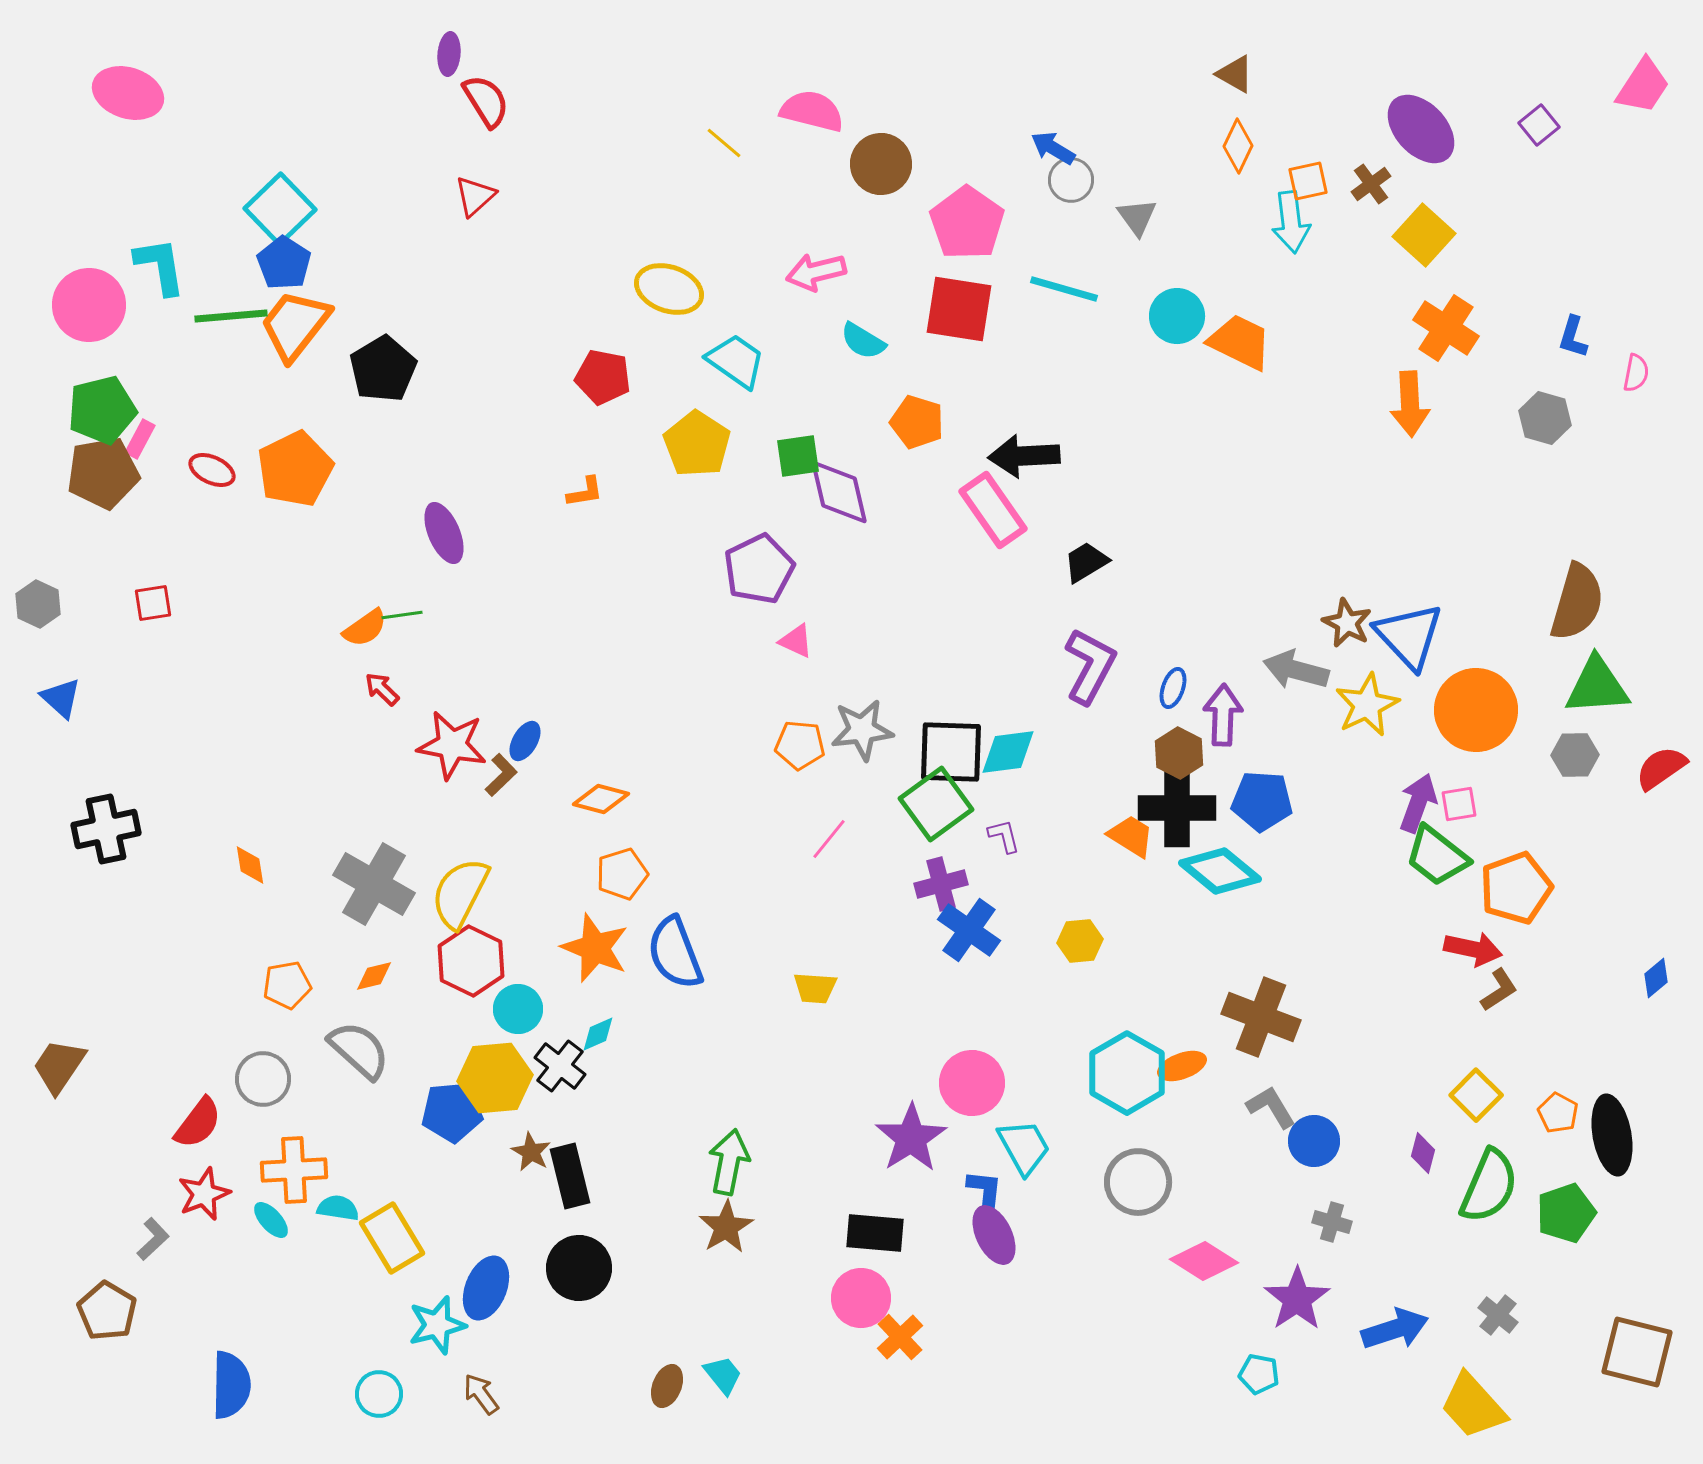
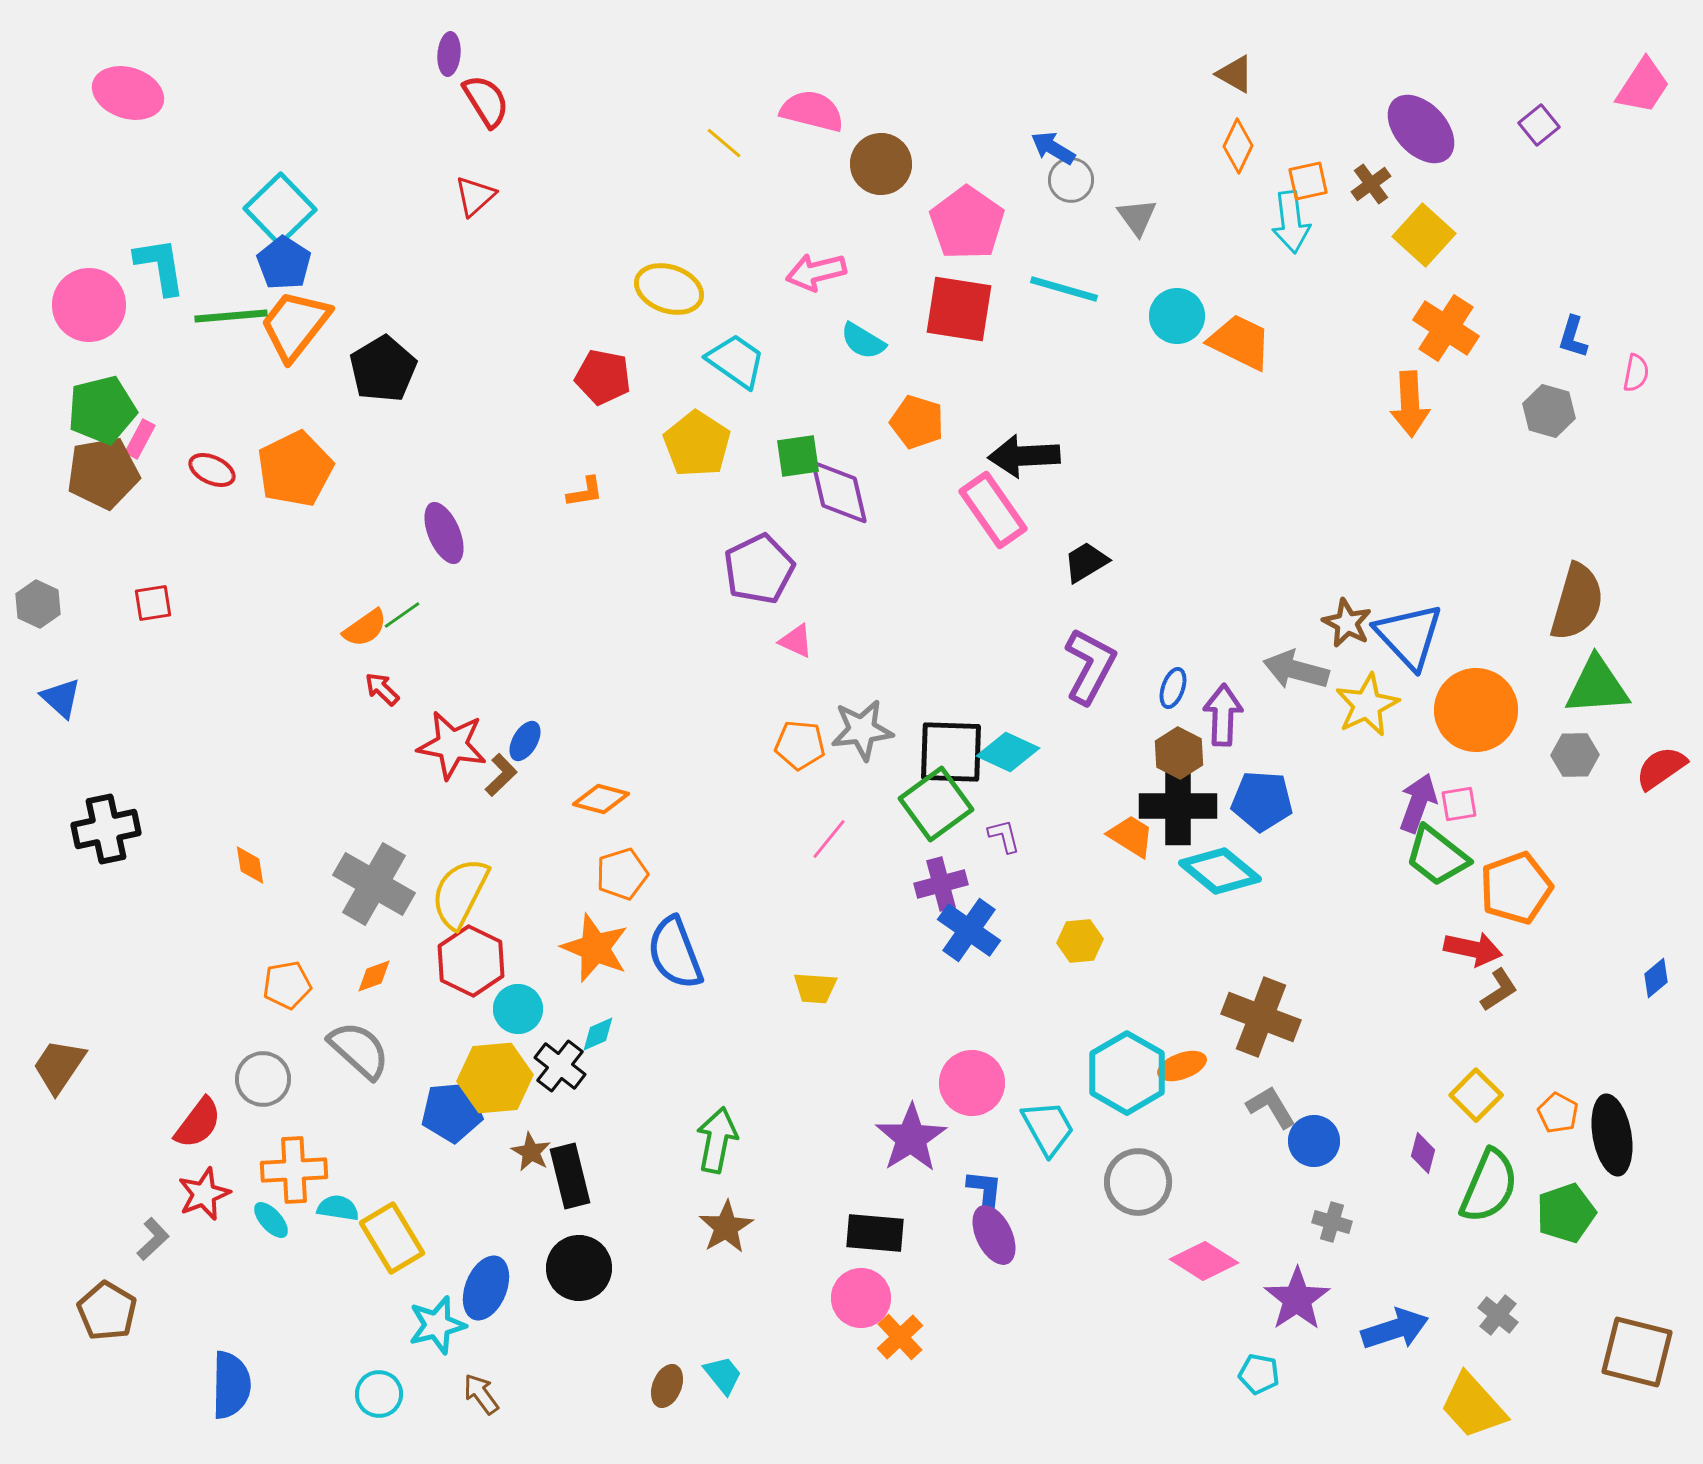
gray hexagon at (1545, 418): moved 4 px right, 7 px up
green line at (402, 615): rotated 27 degrees counterclockwise
cyan diamond at (1008, 752): rotated 32 degrees clockwise
black cross at (1177, 808): moved 1 px right, 2 px up
orange diamond at (374, 976): rotated 6 degrees counterclockwise
cyan trapezoid at (1024, 1147): moved 24 px right, 19 px up
green arrow at (729, 1162): moved 12 px left, 22 px up
